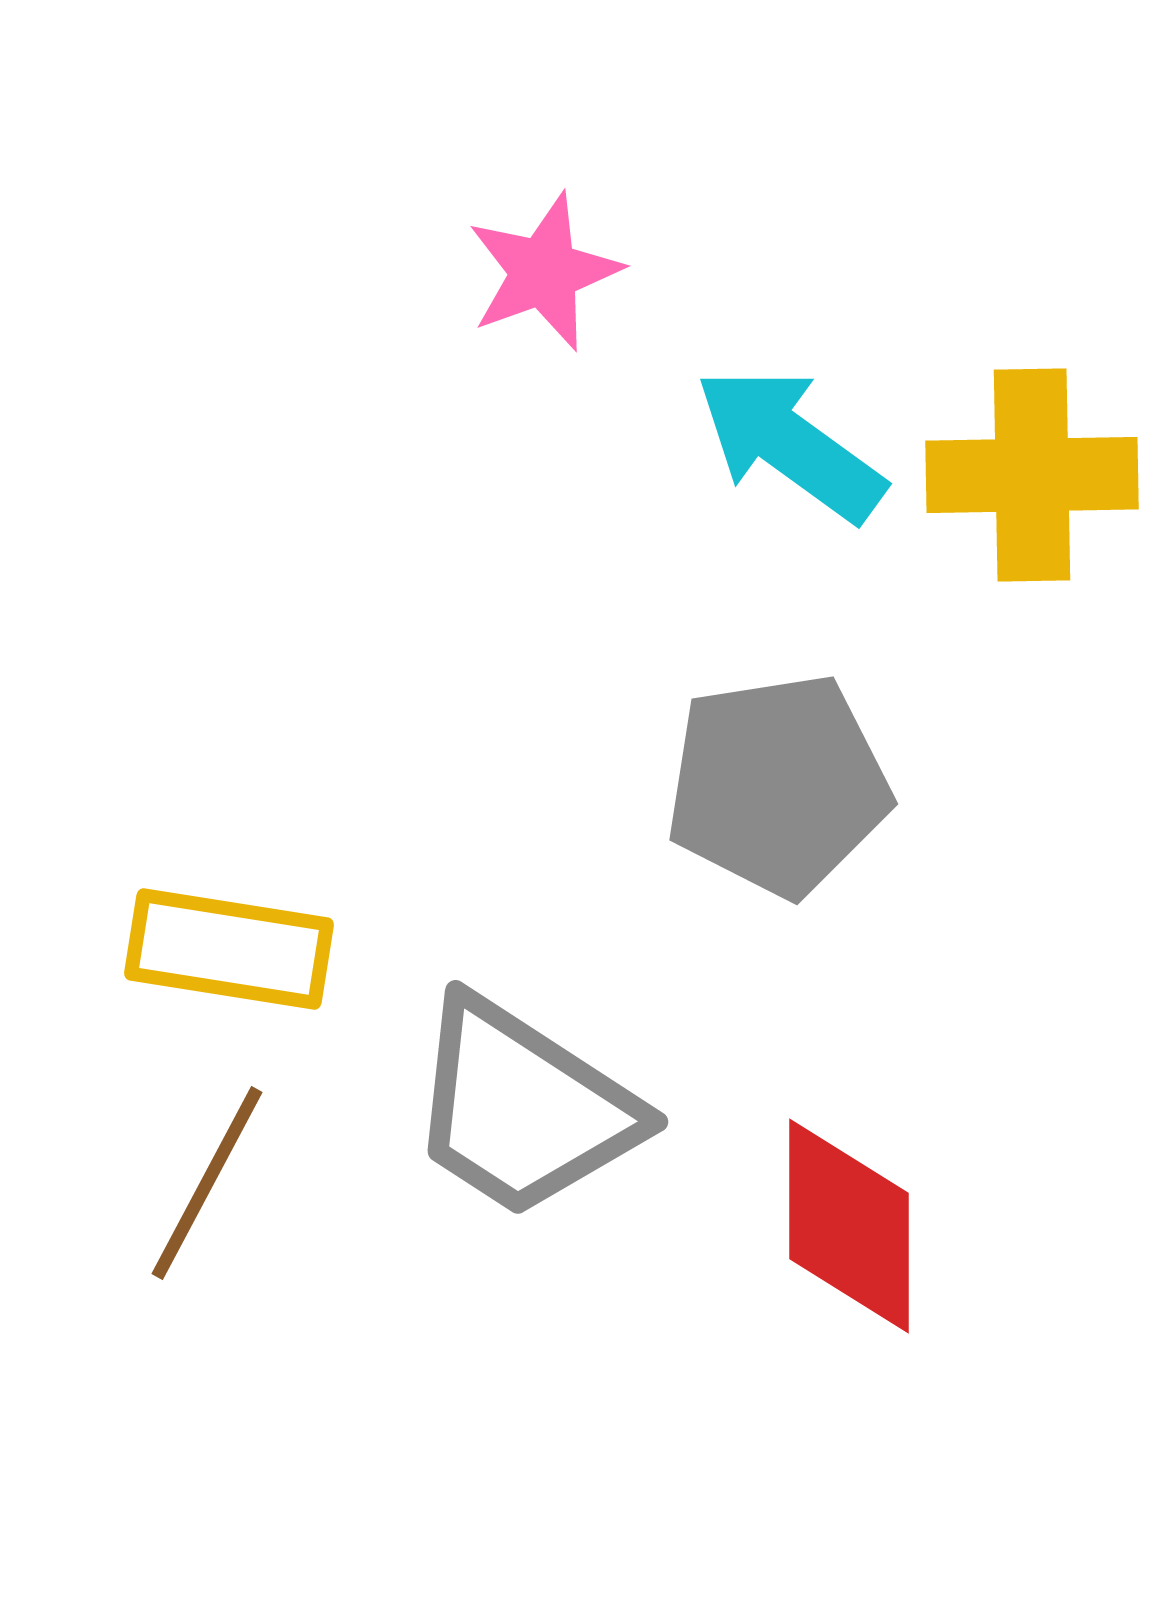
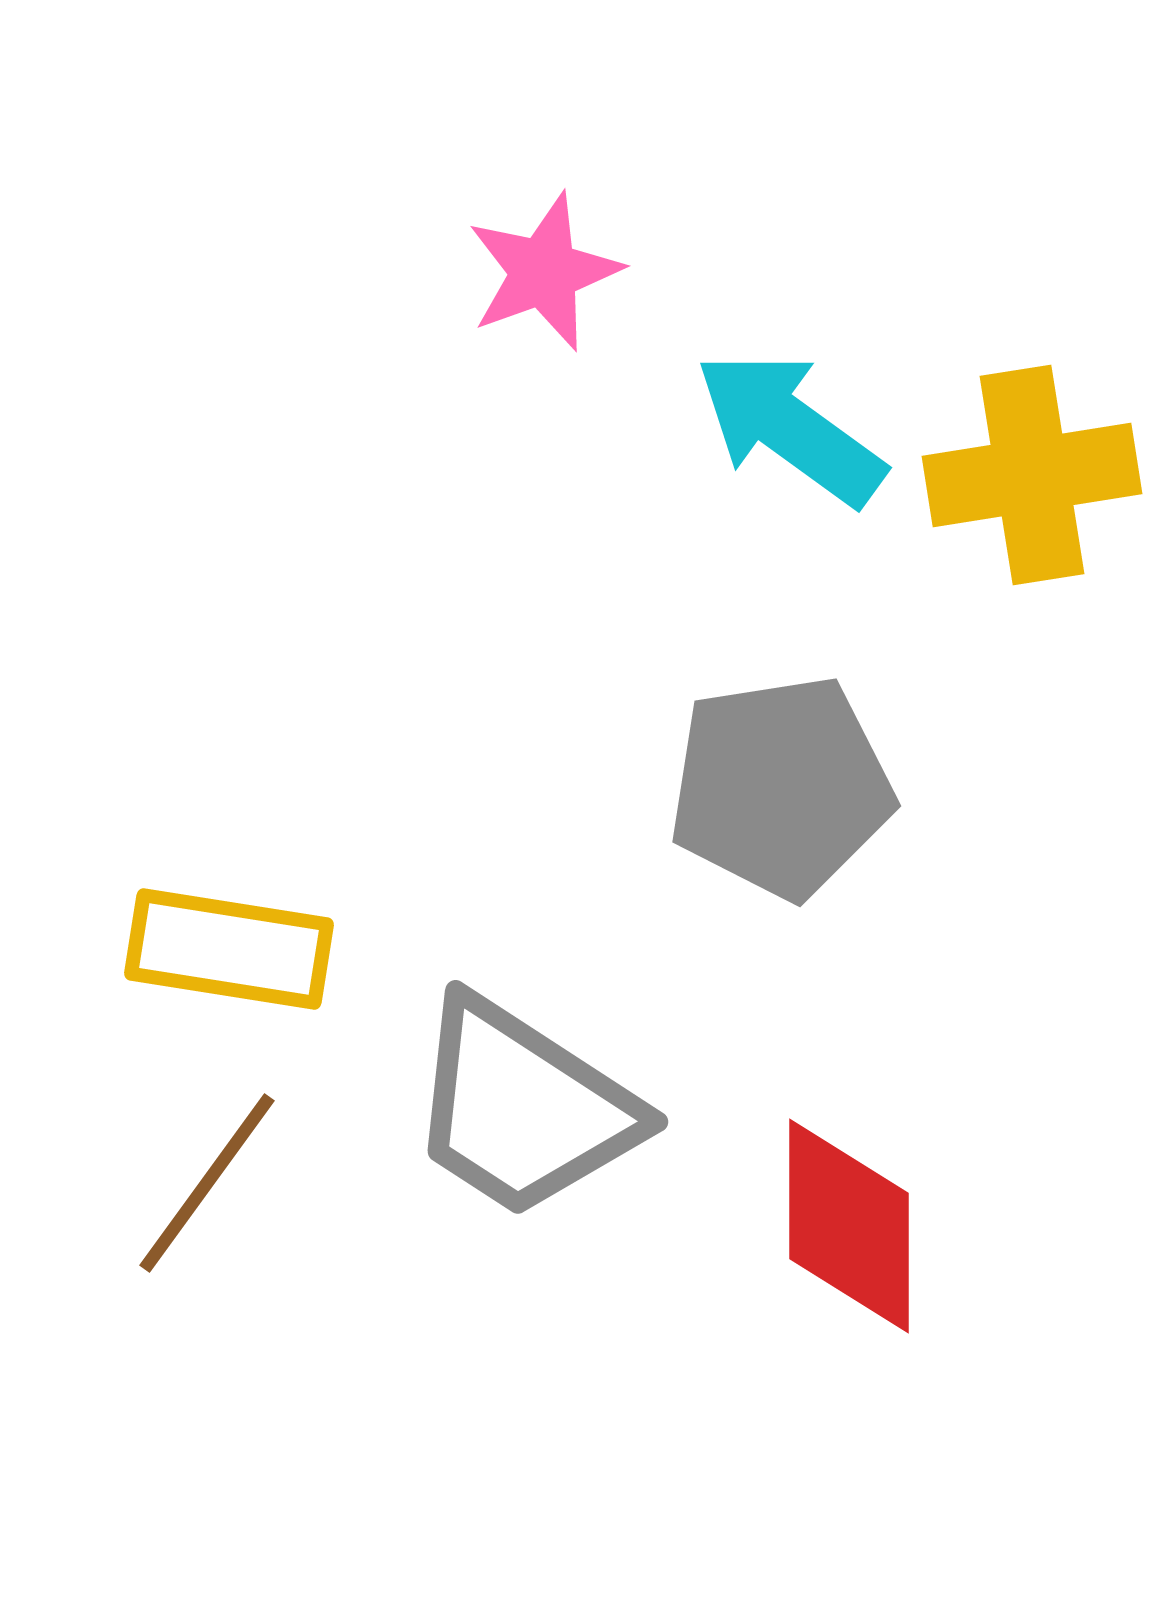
cyan arrow: moved 16 px up
yellow cross: rotated 8 degrees counterclockwise
gray pentagon: moved 3 px right, 2 px down
brown line: rotated 8 degrees clockwise
